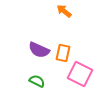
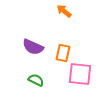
purple semicircle: moved 6 px left, 3 px up
pink square: rotated 20 degrees counterclockwise
green semicircle: moved 1 px left, 1 px up
